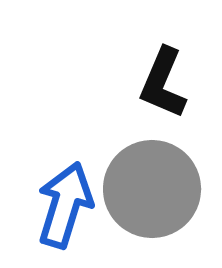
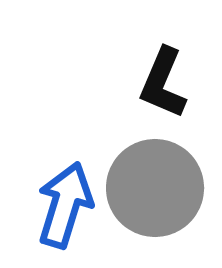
gray circle: moved 3 px right, 1 px up
